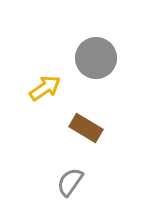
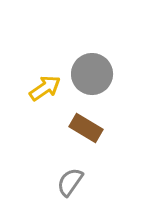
gray circle: moved 4 px left, 16 px down
